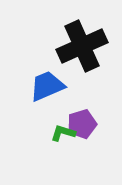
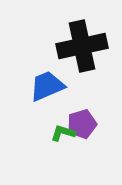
black cross: rotated 12 degrees clockwise
